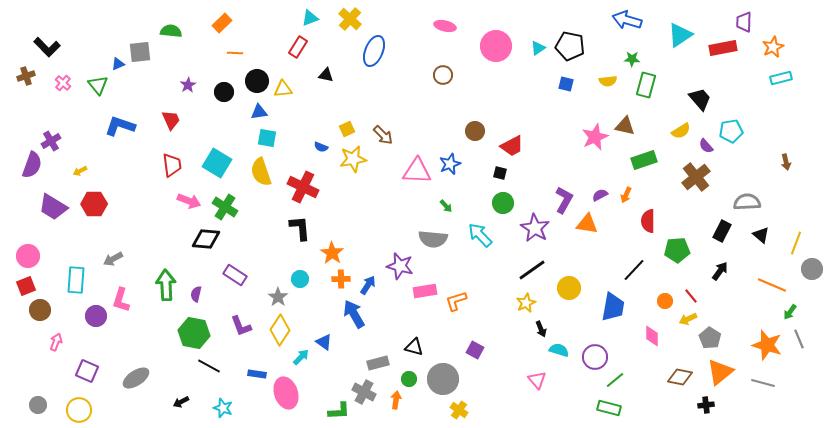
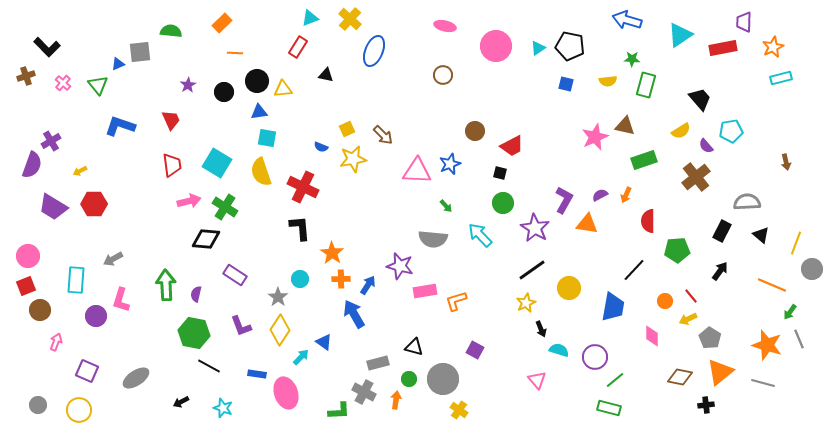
pink arrow at (189, 201): rotated 35 degrees counterclockwise
